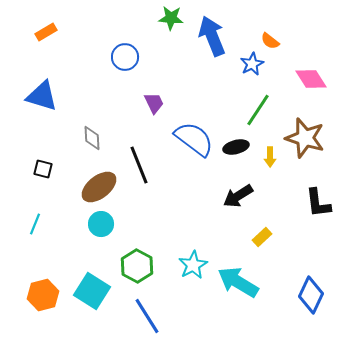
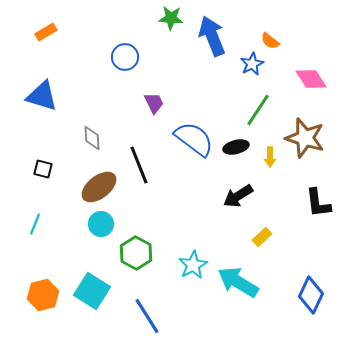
green hexagon: moved 1 px left, 13 px up
